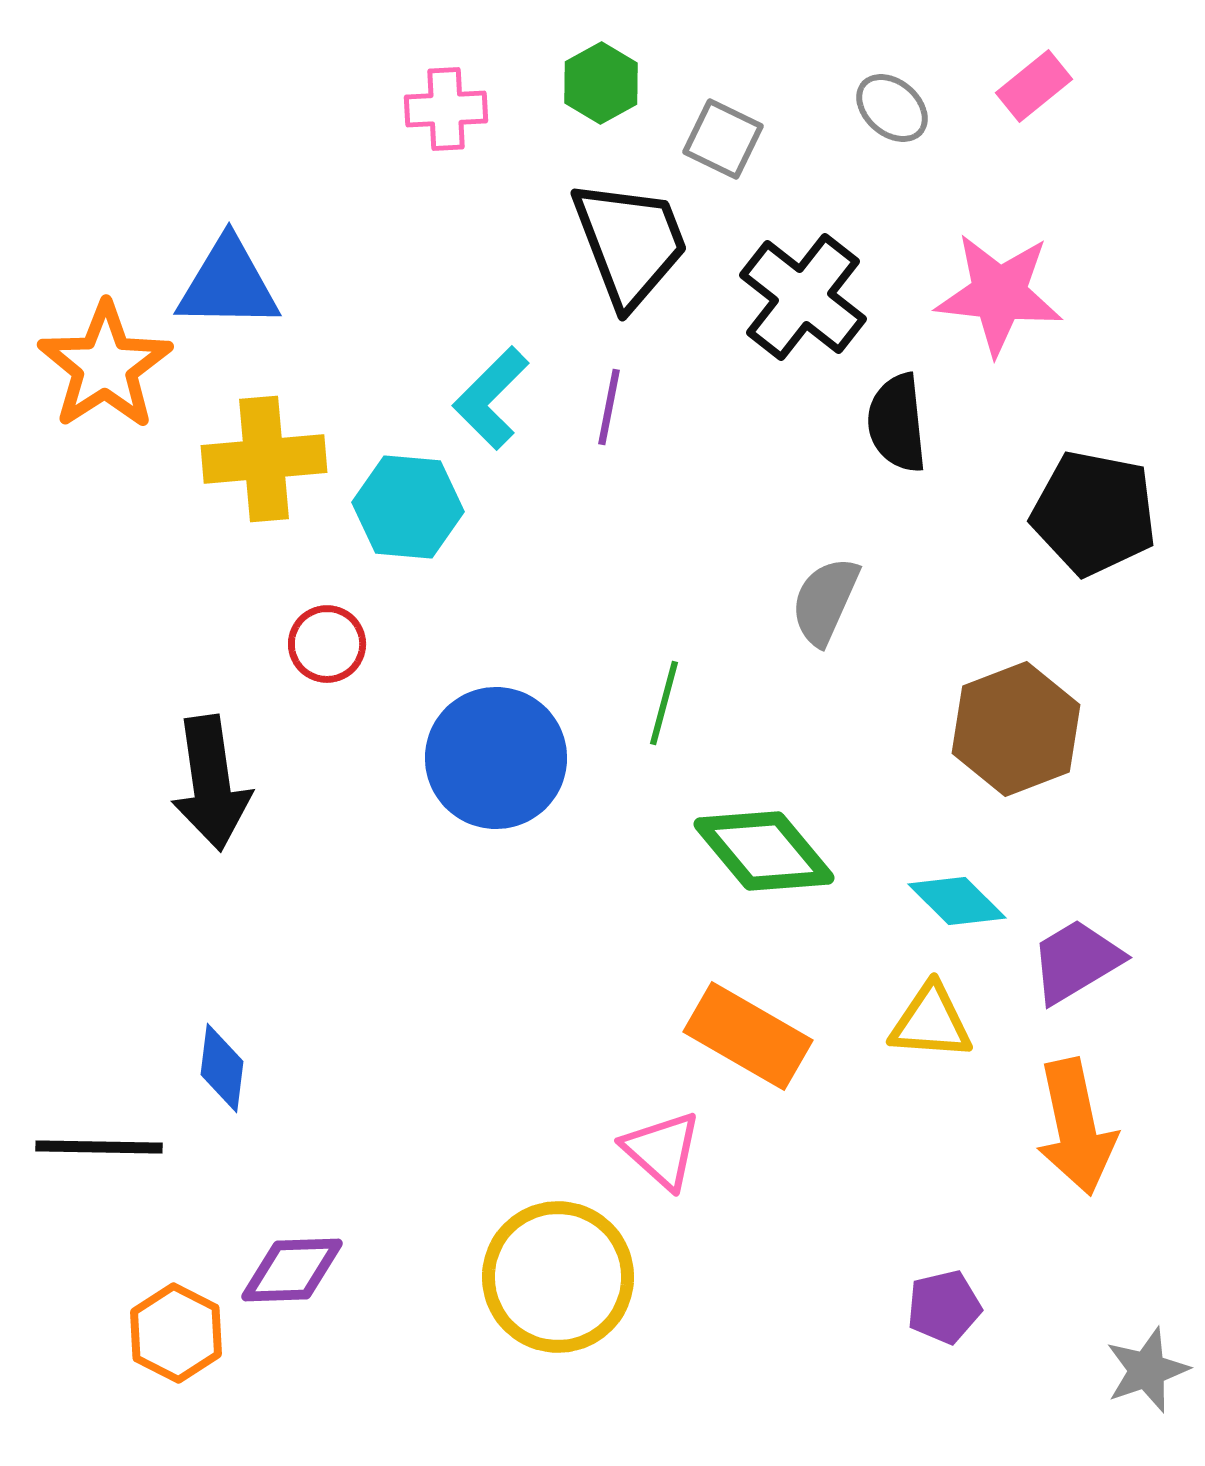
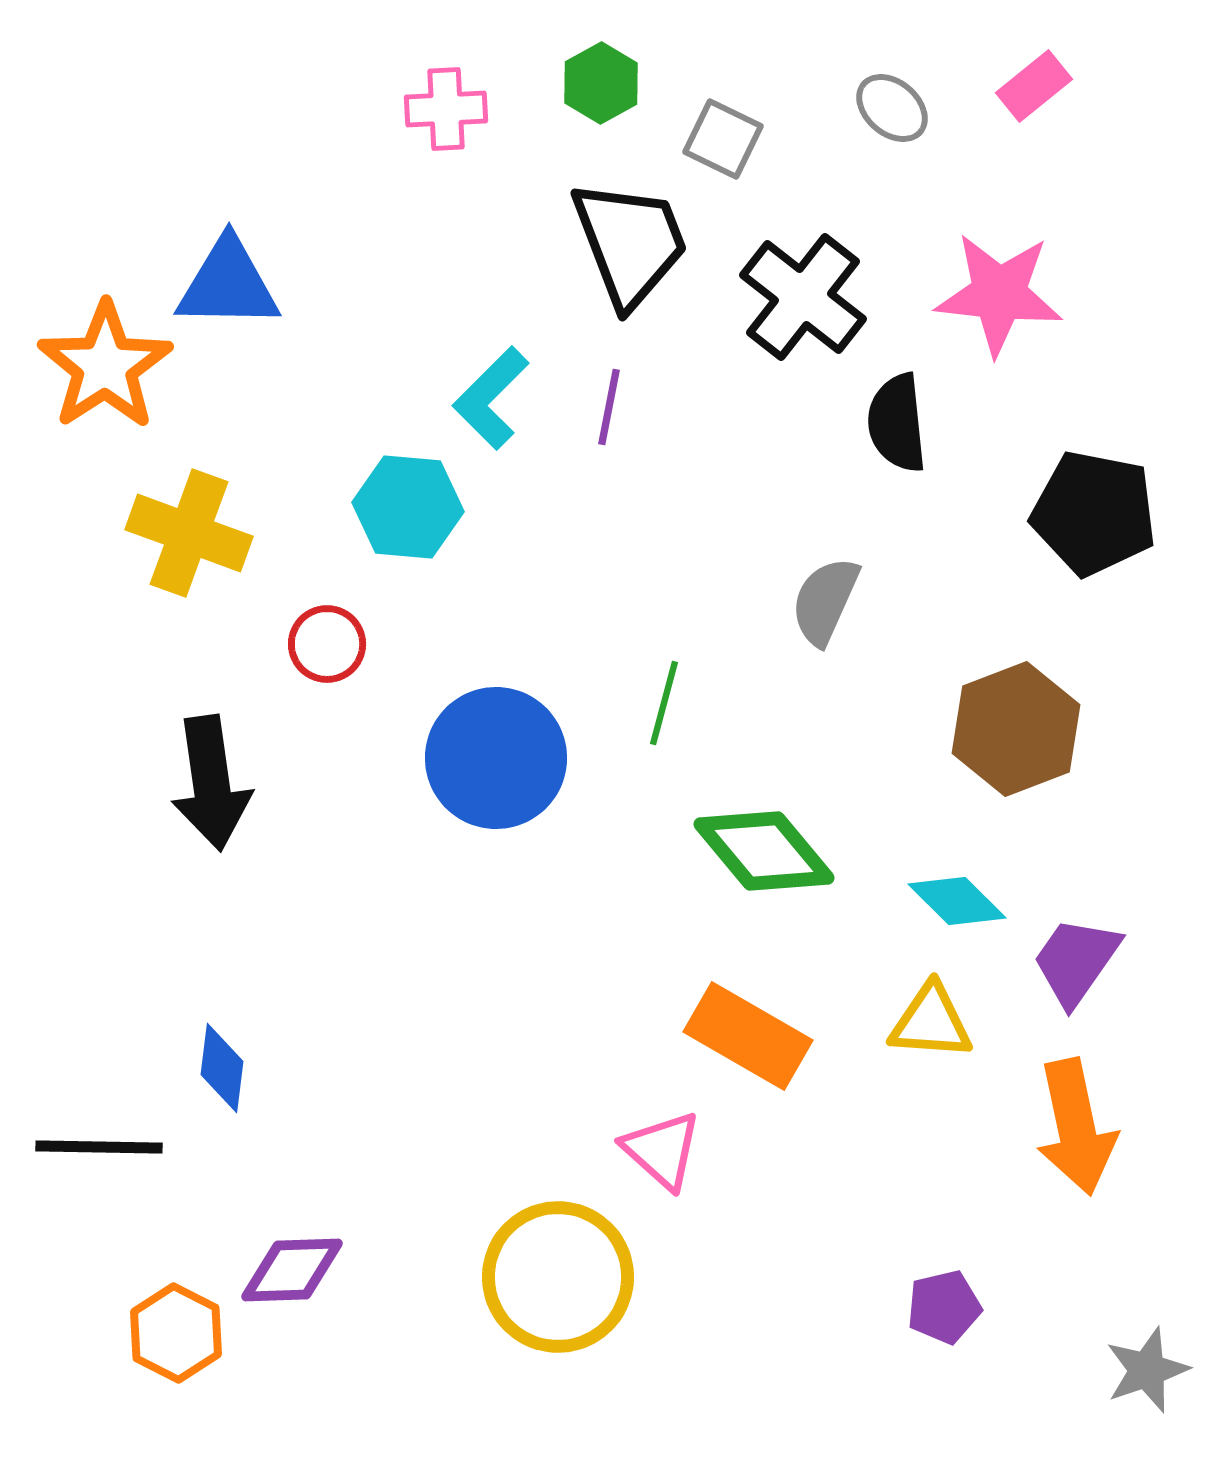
yellow cross: moved 75 px left, 74 px down; rotated 25 degrees clockwise
purple trapezoid: rotated 24 degrees counterclockwise
